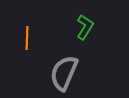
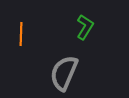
orange line: moved 6 px left, 4 px up
